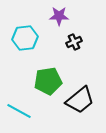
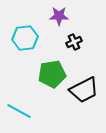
green pentagon: moved 4 px right, 7 px up
black trapezoid: moved 4 px right, 10 px up; rotated 12 degrees clockwise
